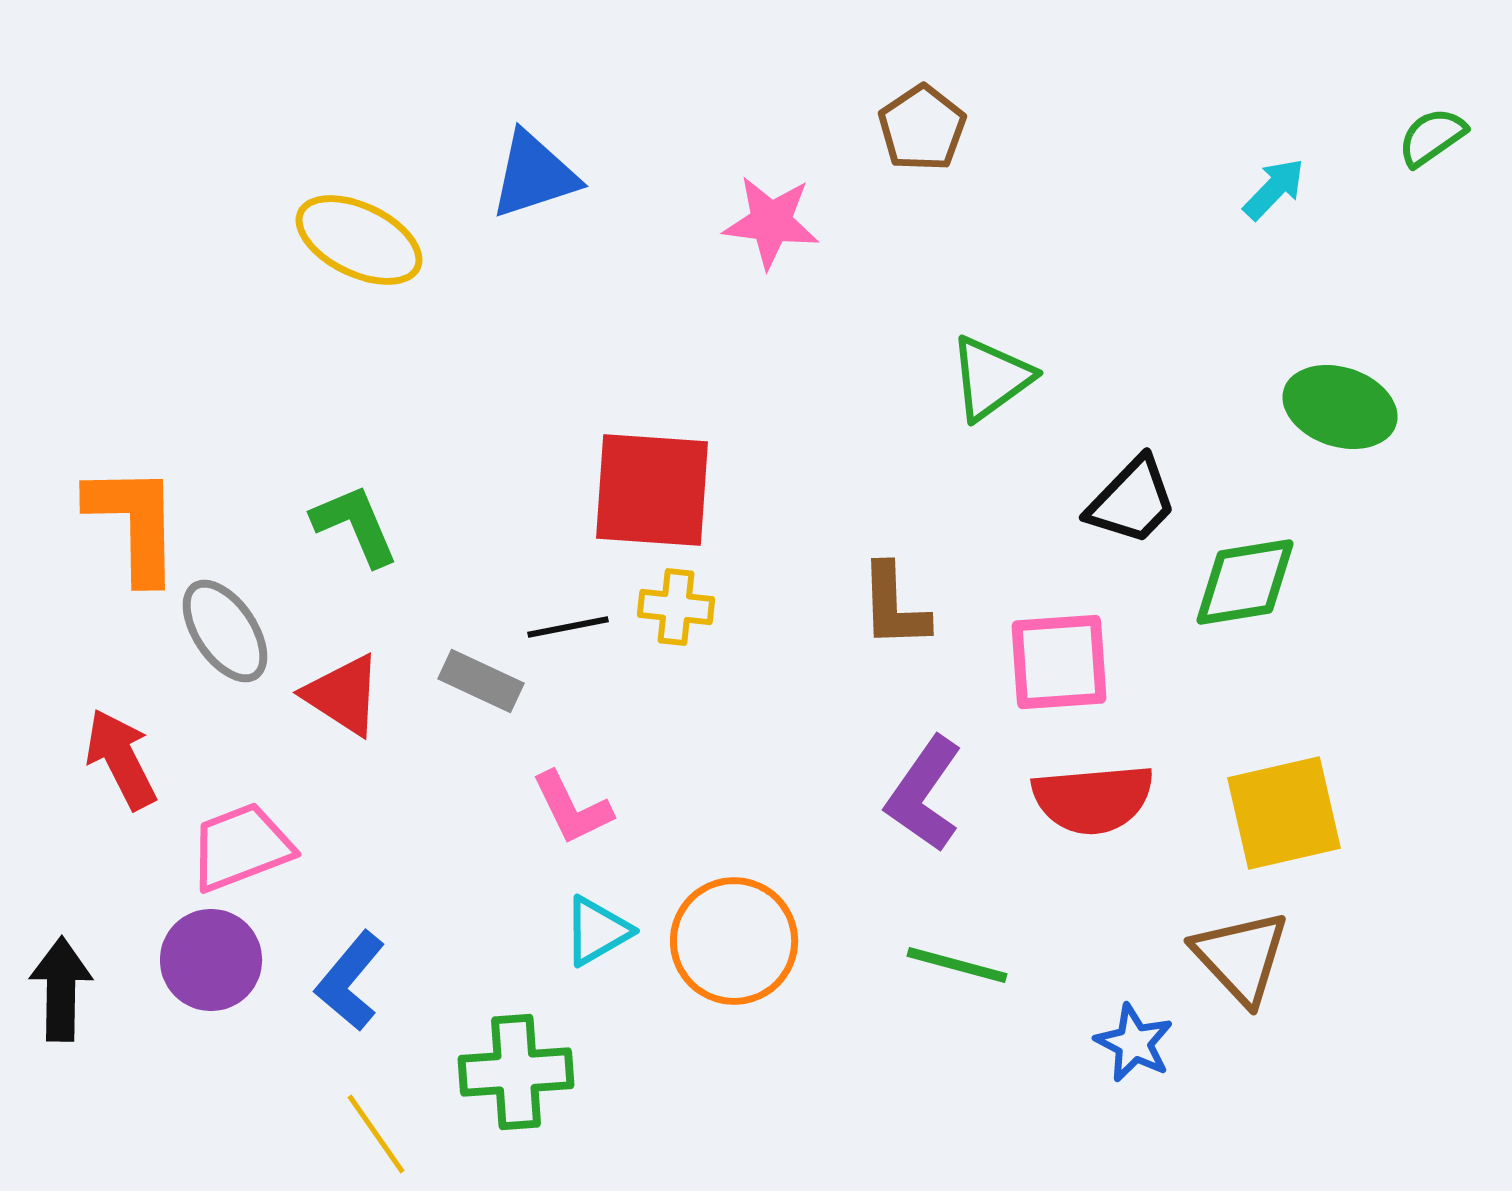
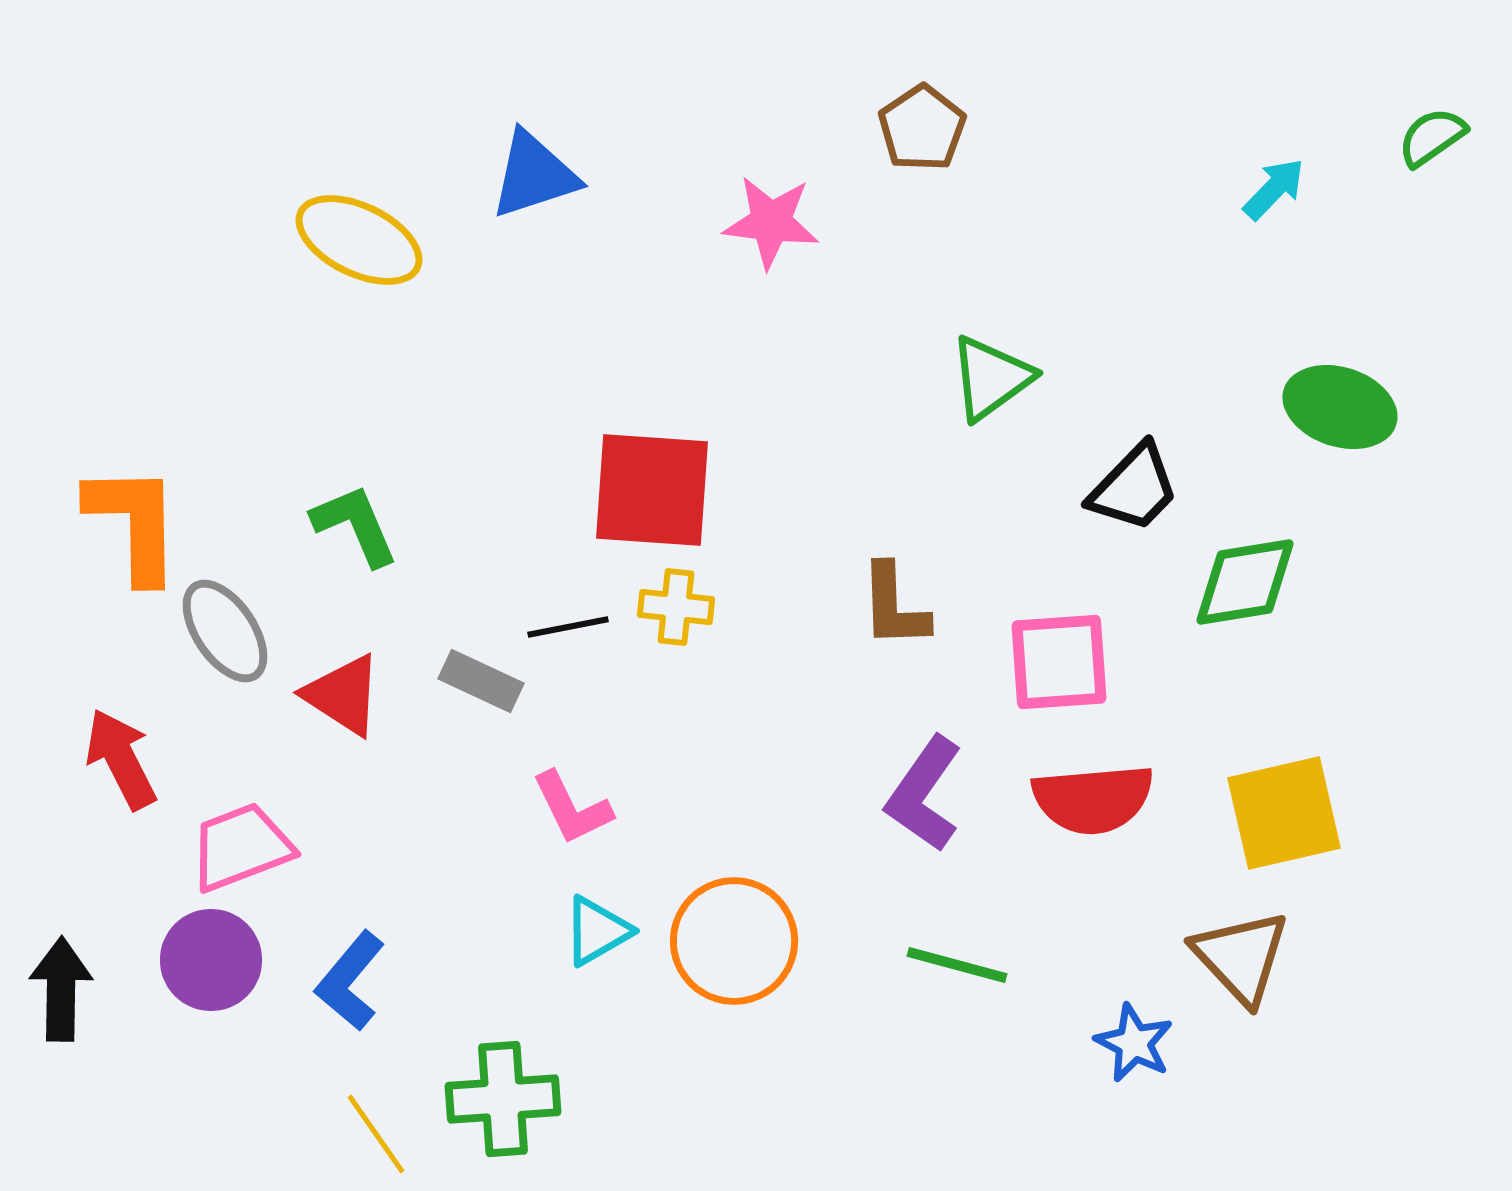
black trapezoid: moved 2 px right, 13 px up
green cross: moved 13 px left, 27 px down
